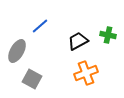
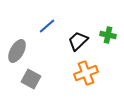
blue line: moved 7 px right
black trapezoid: rotated 15 degrees counterclockwise
gray square: moved 1 px left
